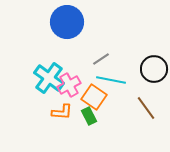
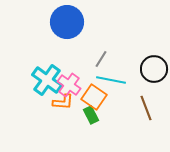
gray line: rotated 24 degrees counterclockwise
cyan cross: moved 2 px left, 2 px down
pink cross: rotated 25 degrees counterclockwise
brown line: rotated 15 degrees clockwise
orange L-shape: moved 1 px right, 10 px up
green rectangle: moved 2 px right, 1 px up
